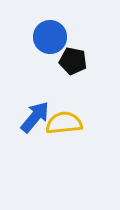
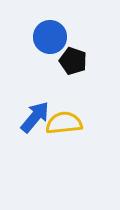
black pentagon: rotated 8 degrees clockwise
